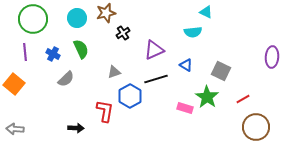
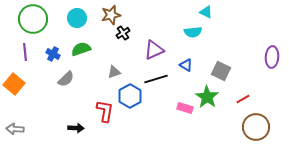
brown star: moved 5 px right, 2 px down
green semicircle: rotated 84 degrees counterclockwise
